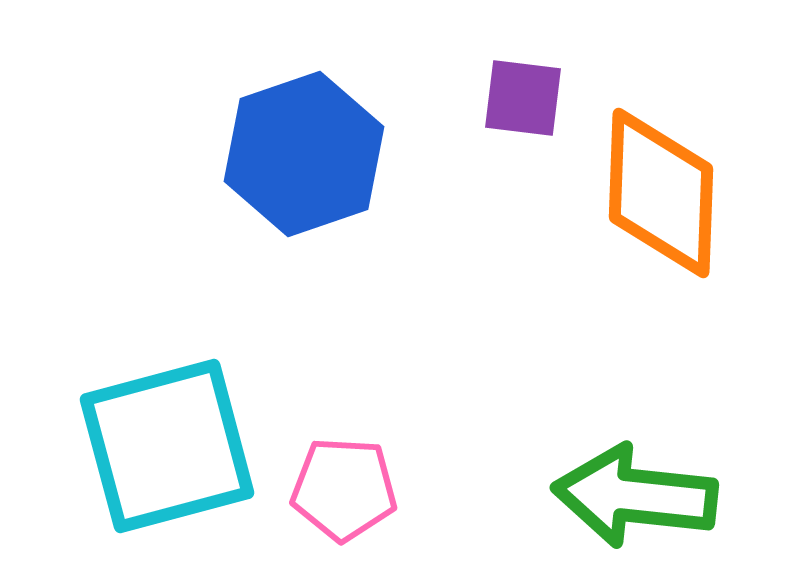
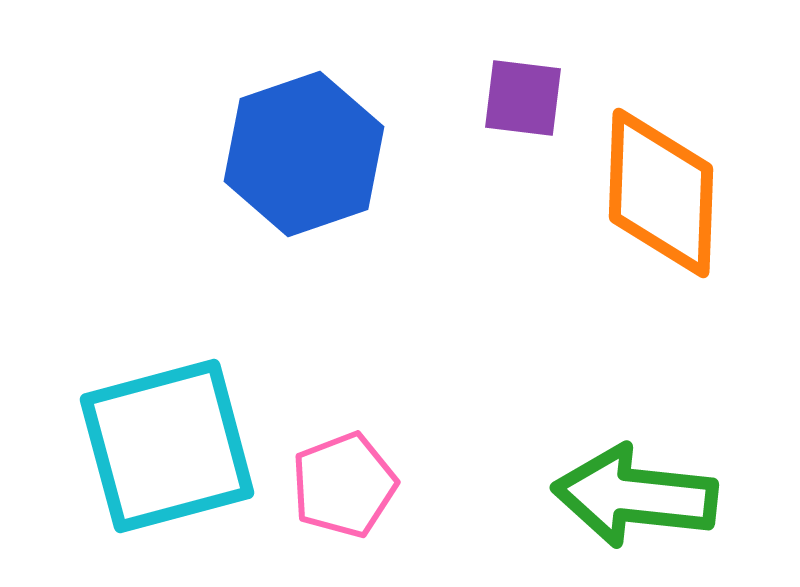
pink pentagon: moved 4 px up; rotated 24 degrees counterclockwise
